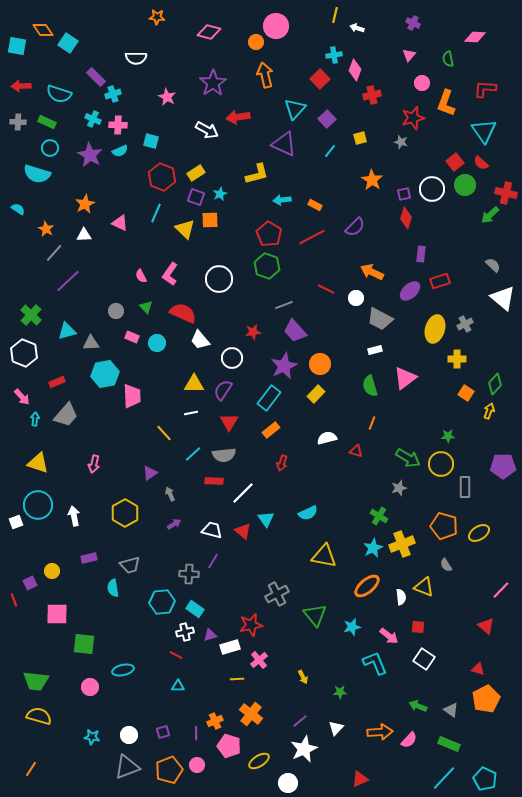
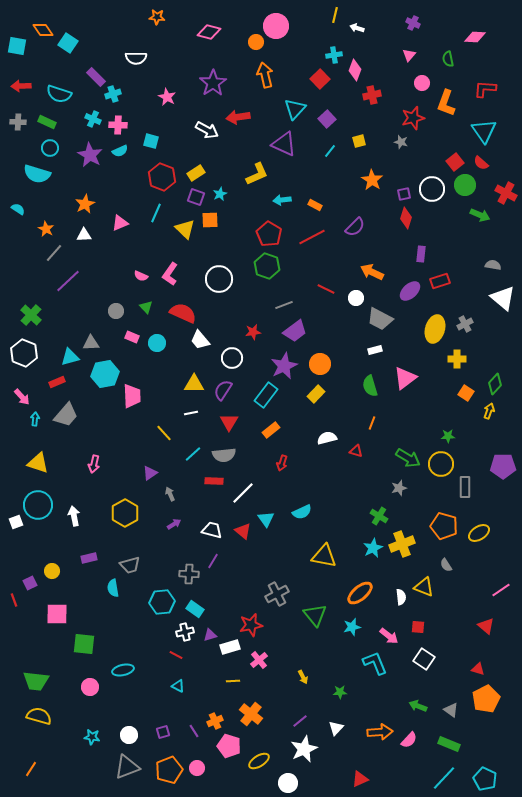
yellow square at (360, 138): moved 1 px left, 3 px down
yellow L-shape at (257, 174): rotated 10 degrees counterclockwise
red cross at (506, 193): rotated 15 degrees clockwise
green arrow at (490, 215): moved 10 px left; rotated 114 degrees counterclockwise
pink triangle at (120, 223): rotated 48 degrees counterclockwise
gray semicircle at (493, 265): rotated 35 degrees counterclockwise
pink semicircle at (141, 276): rotated 40 degrees counterclockwise
cyan triangle at (67, 331): moved 3 px right, 26 px down
purple trapezoid at (295, 331): rotated 85 degrees counterclockwise
cyan rectangle at (269, 398): moved 3 px left, 3 px up
cyan semicircle at (308, 513): moved 6 px left, 1 px up
orange ellipse at (367, 586): moved 7 px left, 7 px down
pink line at (501, 590): rotated 12 degrees clockwise
yellow line at (237, 679): moved 4 px left, 2 px down
cyan triangle at (178, 686): rotated 24 degrees clockwise
purple line at (196, 733): moved 2 px left, 2 px up; rotated 32 degrees counterclockwise
pink circle at (197, 765): moved 3 px down
